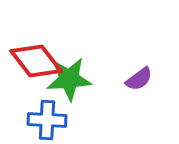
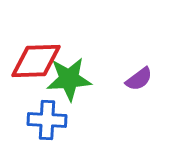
red diamond: rotated 54 degrees counterclockwise
